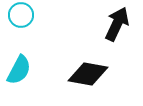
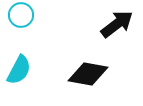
black arrow: rotated 28 degrees clockwise
